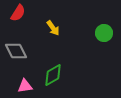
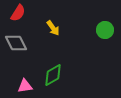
green circle: moved 1 px right, 3 px up
gray diamond: moved 8 px up
